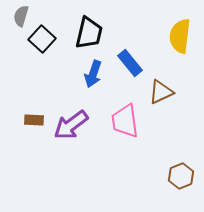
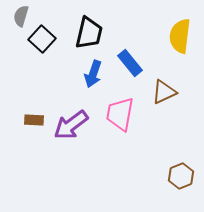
brown triangle: moved 3 px right
pink trapezoid: moved 5 px left, 7 px up; rotated 18 degrees clockwise
